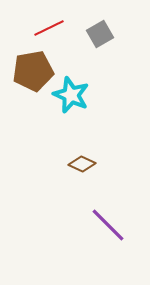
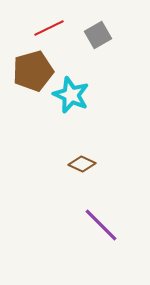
gray square: moved 2 px left, 1 px down
brown pentagon: rotated 6 degrees counterclockwise
purple line: moved 7 px left
